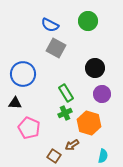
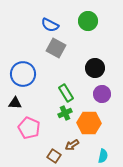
orange hexagon: rotated 15 degrees counterclockwise
